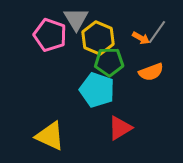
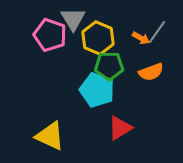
gray triangle: moved 3 px left
green pentagon: moved 4 px down
